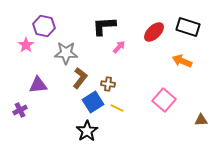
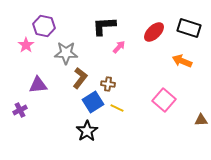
black rectangle: moved 1 px right, 1 px down
